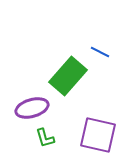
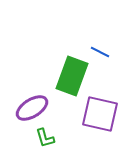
green rectangle: moved 4 px right; rotated 21 degrees counterclockwise
purple ellipse: rotated 16 degrees counterclockwise
purple square: moved 2 px right, 21 px up
